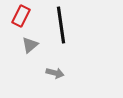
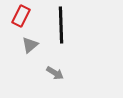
black line: rotated 6 degrees clockwise
gray arrow: rotated 18 degrees clockwise
